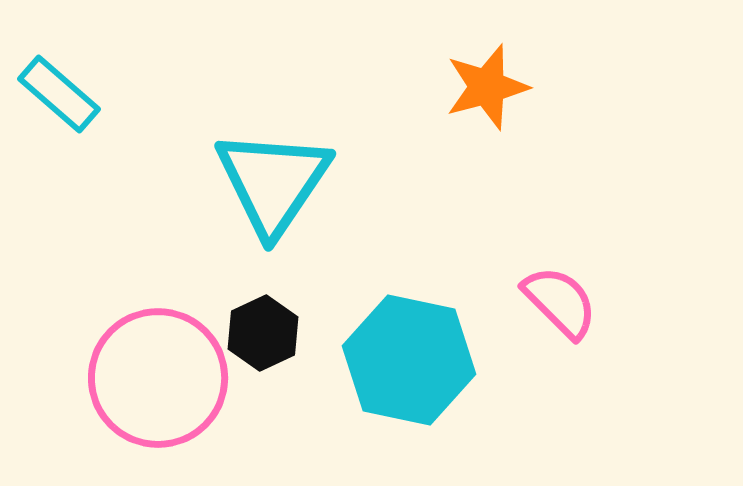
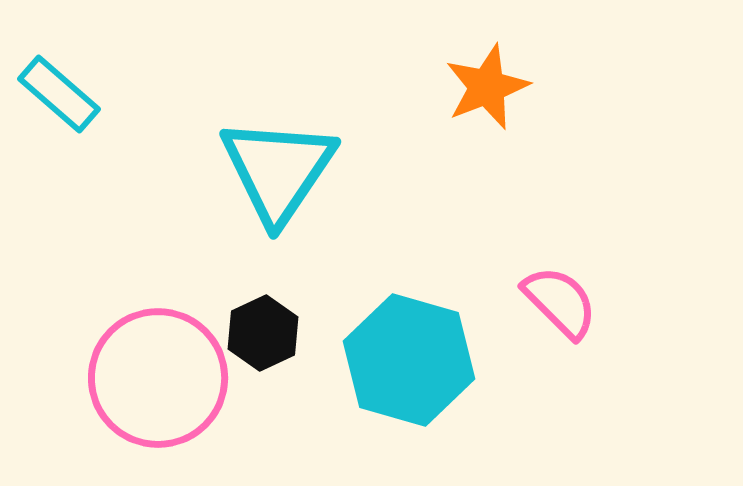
orange star: rotated 6 degrees counterclockwise
cyan triangle: moved 5 px right, 12 px up
cyan hexagon: rotated 4 degrees clockwise
